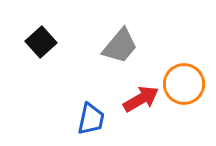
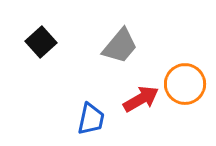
orange circle: moved 1 px right
